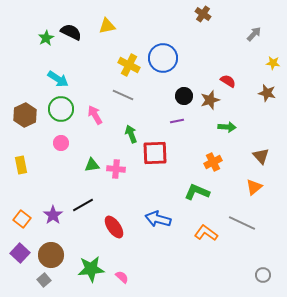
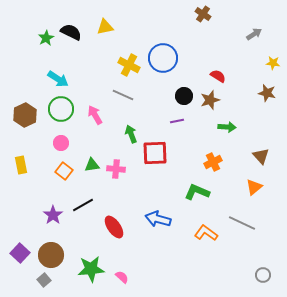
yellow triangle at (107, 26): moved 2 px left, 1 px down
gray arrow at (254, 34): rotated 14 degrees clockwise
red semicircle at (228, 81): moved 10 px left, 5 px up
orange square at (22, 219): moved 42 px right, 48 px up
